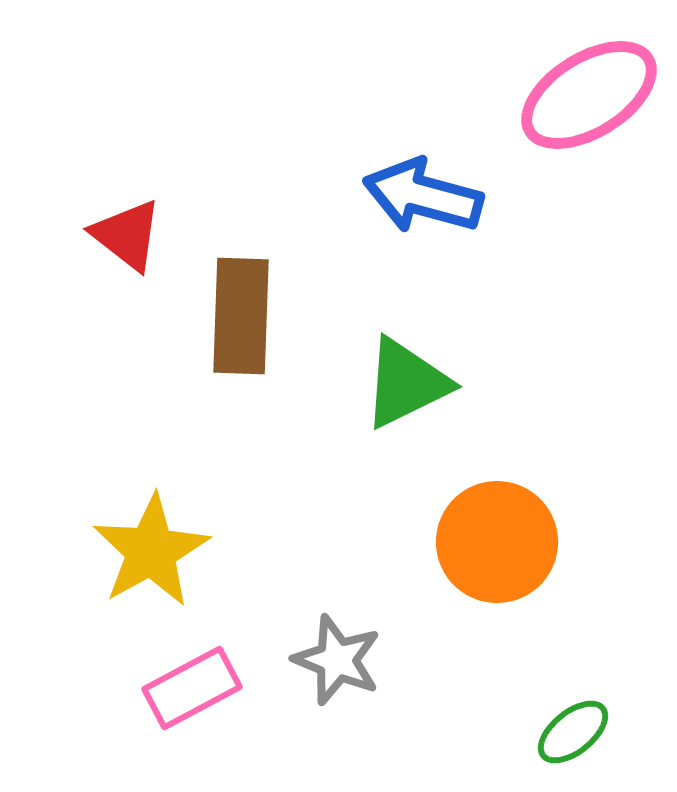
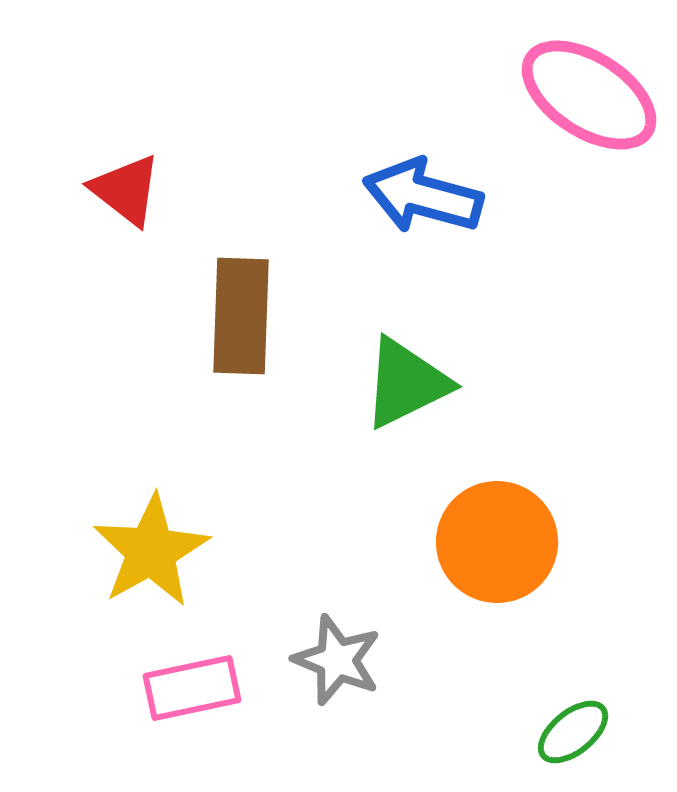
pink ellipse: rotated 65 degrees clockwise
red triangle: moved 1 px left, 45 px up
pink rectangle: rotated 16 degrees clockwise
